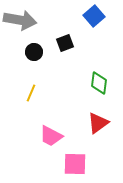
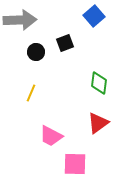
gray arrow: rotated 12 degrees counterclockwise
black circle: moved 2 px right
